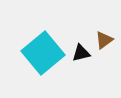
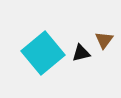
brown triangle: rotated 18 degrees counterclockwise
